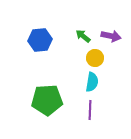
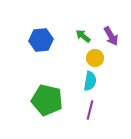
purple arrow: rotated 48 degrees clockwise
blue hexagon: moved 1 px right
cyan semicircle: moved 2 px left, 1 px up
green pentagon: rotated 16 degrees clockwise
purple line: rotated 12 degrees clockwise
